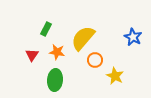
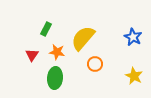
orange circle: moved 4 px down
yellow star: moved 19 px right
green ellipse: moved 2 px up
